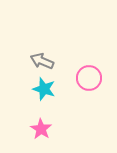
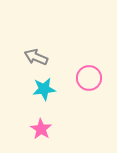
gray arrow: moved 6 px left, 4 px up
cyan star: rotated 25 degrees counterclockwise
